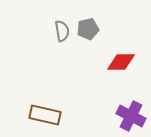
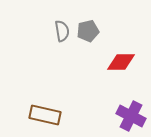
gray pentagon: moved 2 px down
